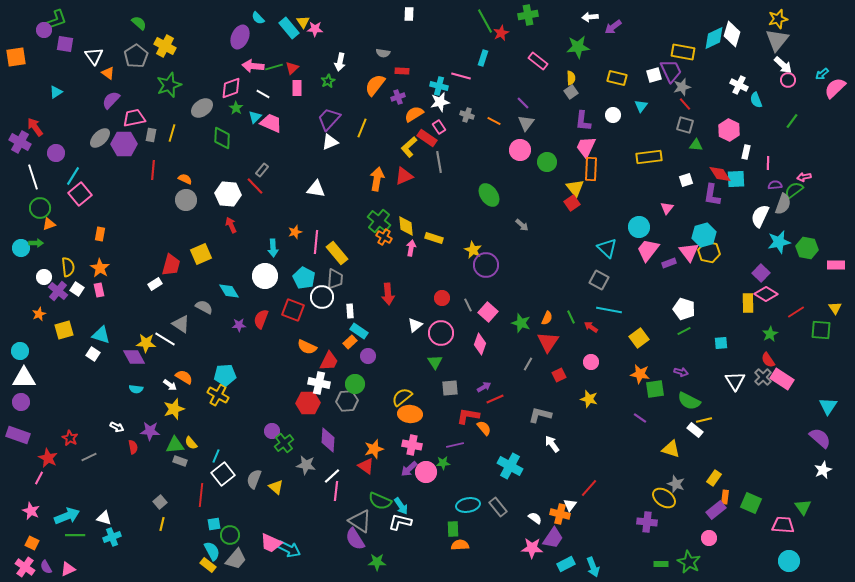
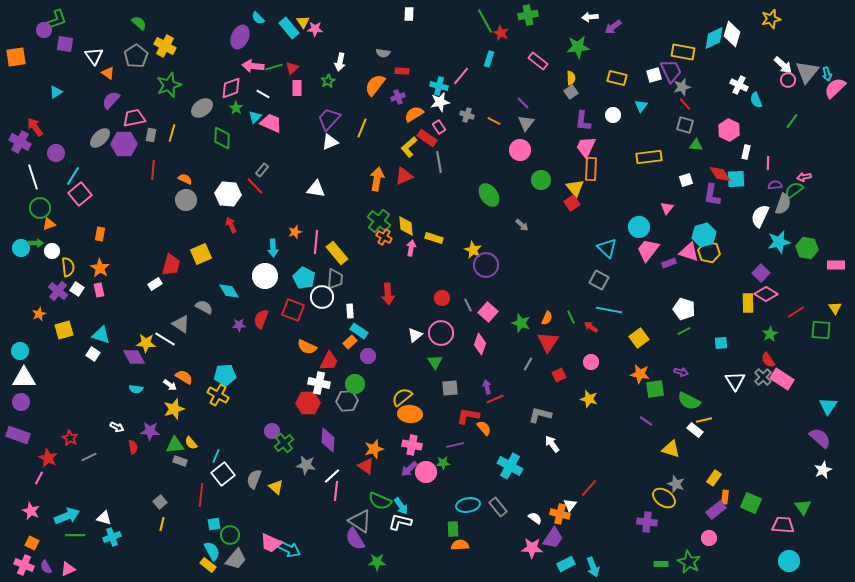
yellow star at (778, 19): moved 7 px left
red star at (501, 33): rotated 21 degrees counterclockwise
gray triangle at (777, 40): moved 30 px right, 32 px down
cyan rectangle at (483, 58): moved 6 px right, 1 px down
cyan arrow at (822, 74): moved 5 px right; rotated 64 degrees counterclockwise
pink line at (461, 76): rotated 66 degrees counterclockwise
green circle at (547, 162): moved 6 px left, 18 px down
pink triangle at (689, 252): rotated 35 degrees counterclockwise
white circle at (44, 277): moved 8 px right, 26 px up
white triangle at (415, 325): moved 10 px down
purple arrow at (484, 387): moved 3 px right; rotated 72 degrees counterclockwise
purple line at (640, 418): moved 6 px right, 3 px down
pink cross at (25, 567): moved 1 px left, 2 px up; rotated 12 degrees counterclockwise
